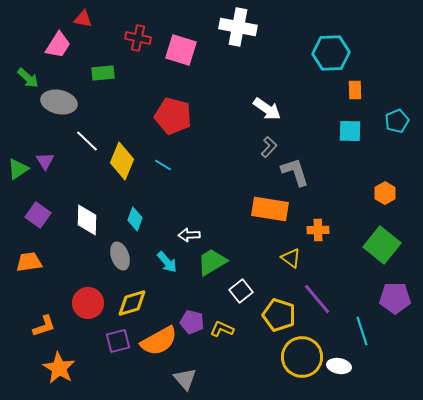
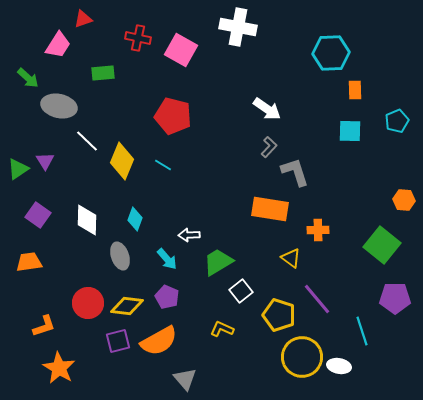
red triangle at (83, 19): rotated 30 degrees counterclockwise
pink square at (181, 50): rotated 12 degrees clockwise
gray ellipse at (59, 102): moved 4 px down
orange hexagon at (385, 193): moved 19 px right, 7 px down; rotated 25 degrees counterclockwise
cyan arrow at (167, 262): moved 3 px up
green trapezoid at (212, 262): moved 6 px right
yellow diamond at (132, 303): moved 5 px left, 3 px down; rotated 24 degrees clockwise
purple pentagon at (192, 322): moved 25 px left, 25 px up; rotated 10 degrees clockwise
